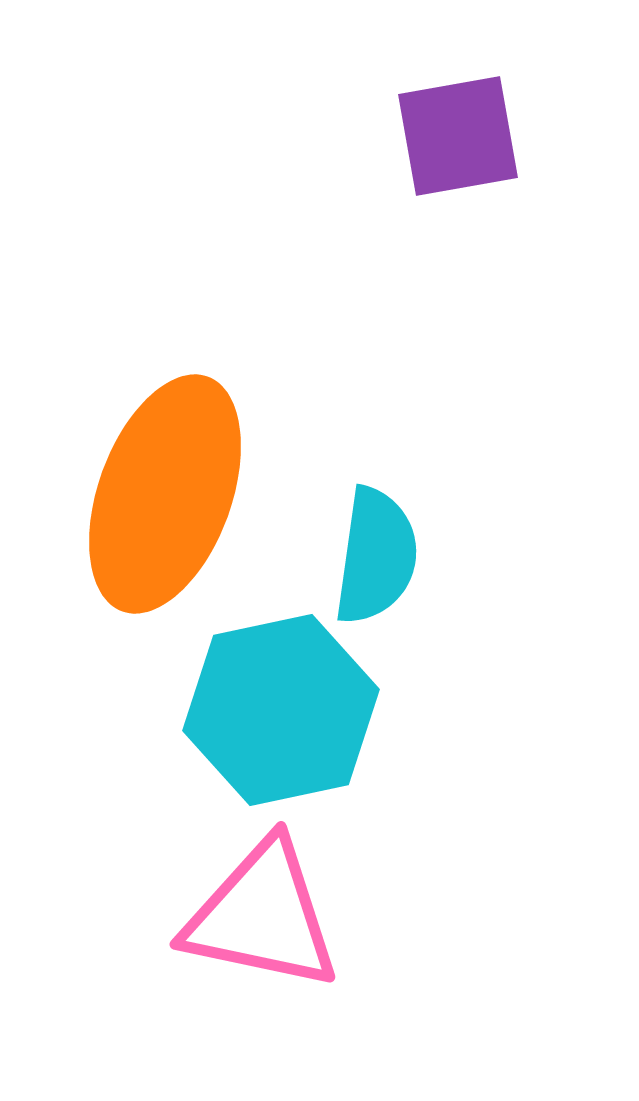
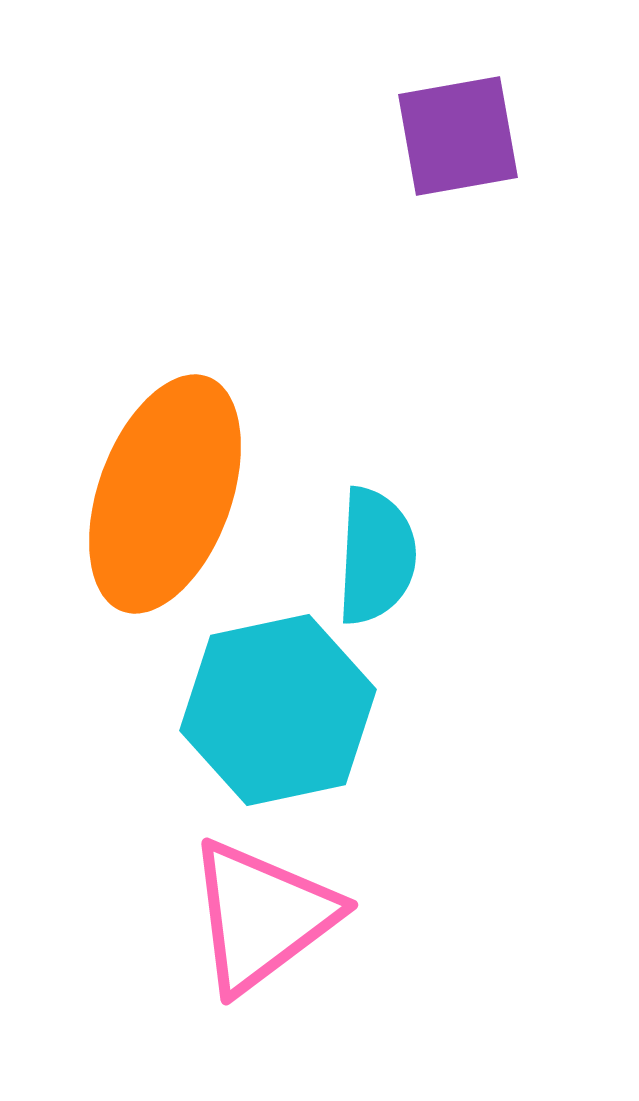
cyan semicircle: rotated 5 degrees counterclockwise
cyan hexagon: moved 3 px left
pink triangle: rotated 49 degrees counterclockwise
